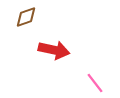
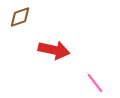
brown diamond: moved 6 px left
